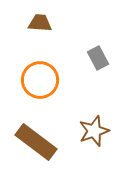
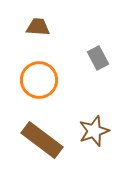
brown trapezoid: moved 2 px left, 4 px down
orange circle: moved 1 px left
brown rectangle: moved 6 px right, 2 px up
